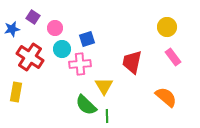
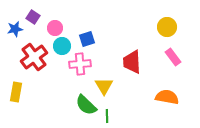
blue star: moved 3 px right
cyan circle: moved 3 px up
red cross: moved 4 px right; rotated 20 degrees clockwise
red trapezoid: rotated 15 degrees counterclockwise
orange semicircle: moved 1 px right; rotated 30 degrees counterclockwise
